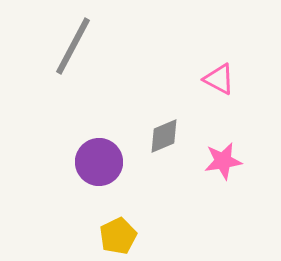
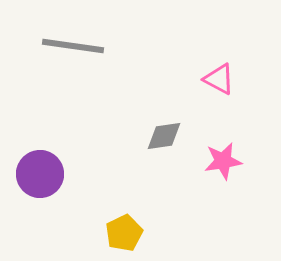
gray line: rotated 70 degrees clockwise
gray diamond: rotated 15 degrees clockwise
purple circle: moved 59 px left, 12 px down
yellow pentagon: moved 6 px right, 3 px up
